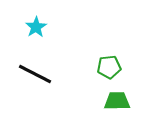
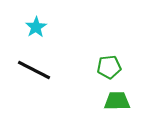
black line: moved 1 px left, 4 px up
